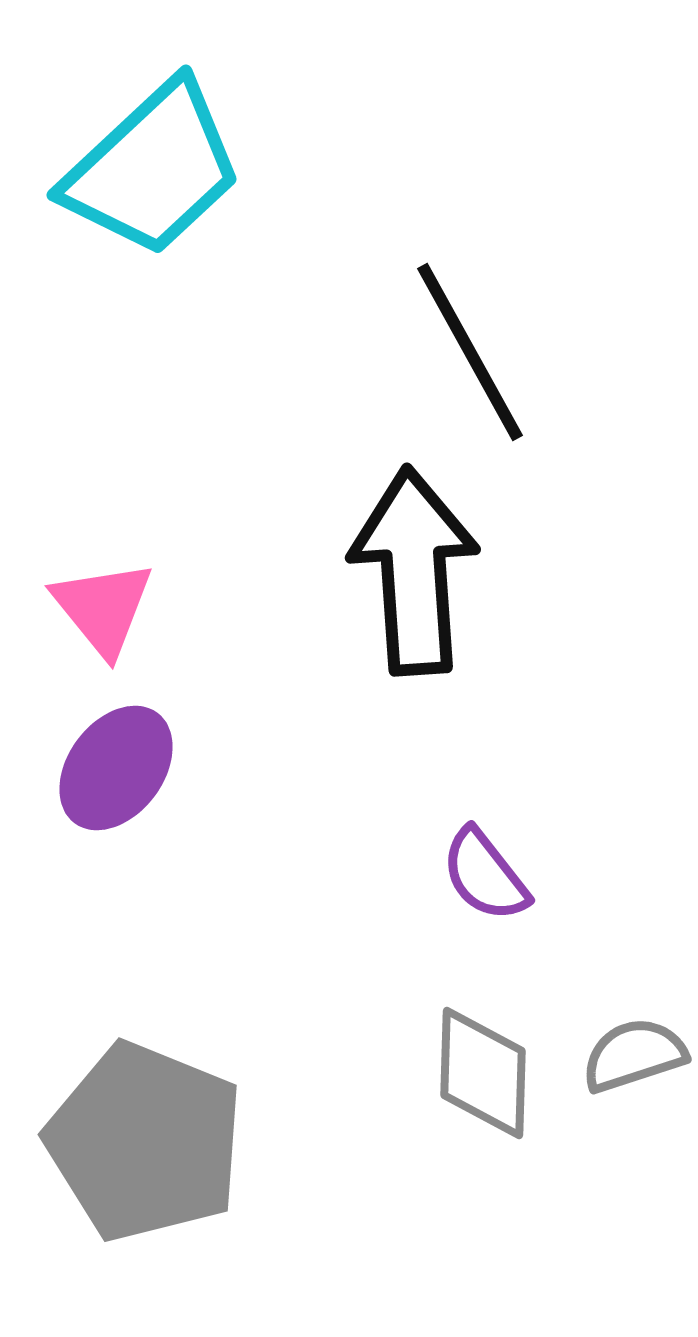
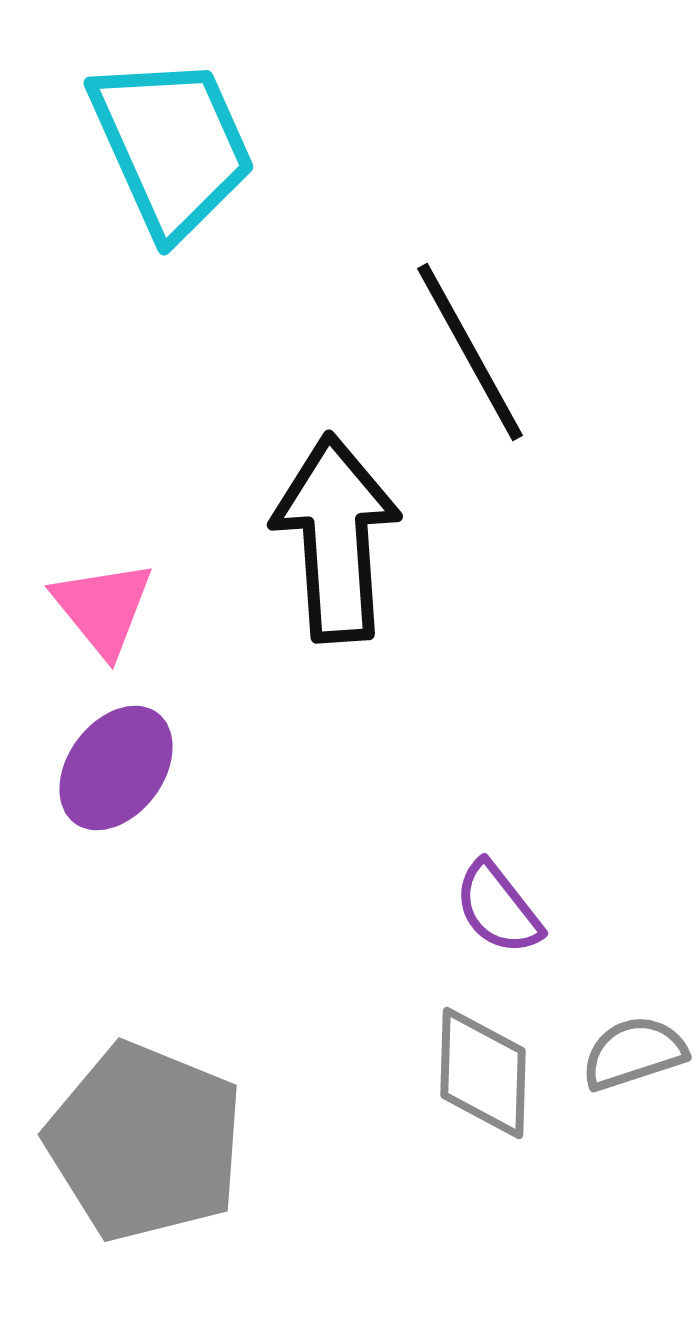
cyan trapezoid: moved 19 px right, 23 px up; rotated 71 degrees counterclockwise
black arrow: moved 78 px left, 33 px up
purple semicircle: moved 13 px right, 33 px down
gray semicircle: moved 2 px up
